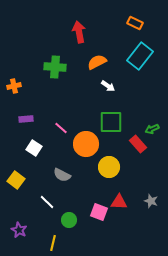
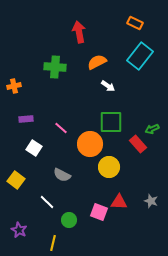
orange circle: moved 4 px right
